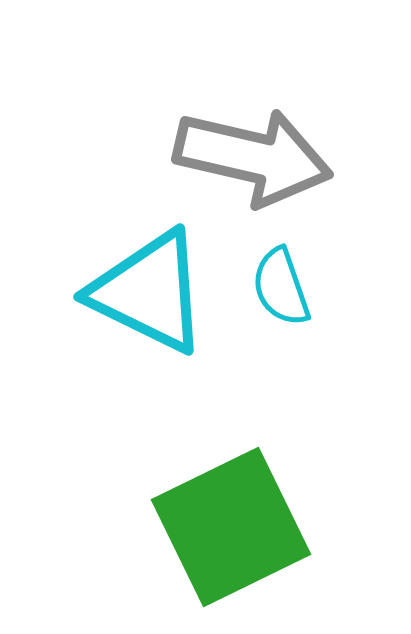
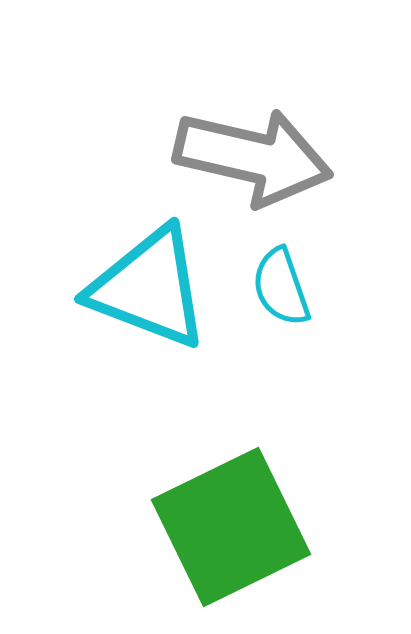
cyan triangle: moved 4 px up; rotated 5 degrees counterclockwise
